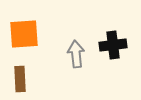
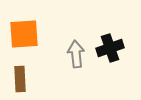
black cross: moved 3 px left, 3 px down; rotated 12 degrees counterclockwise
